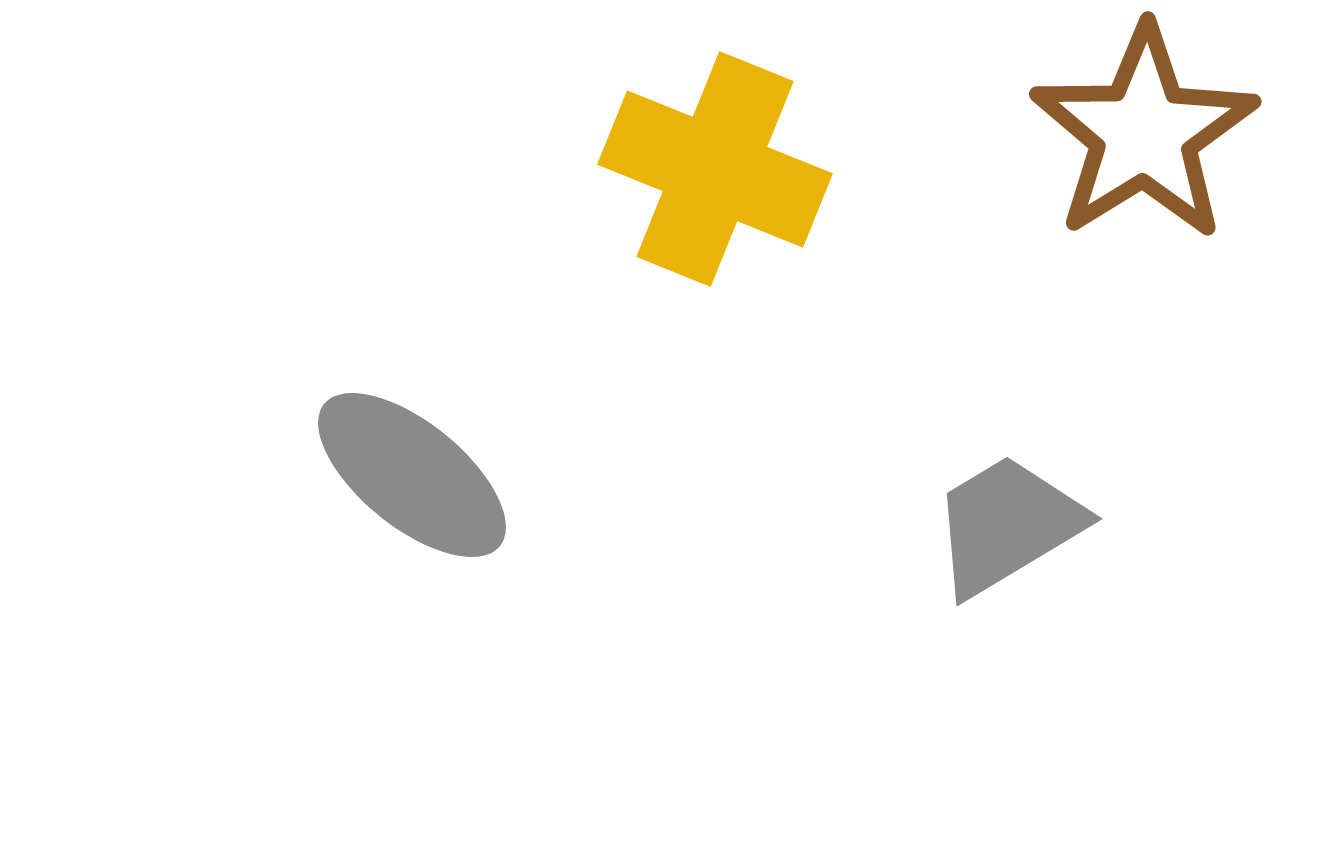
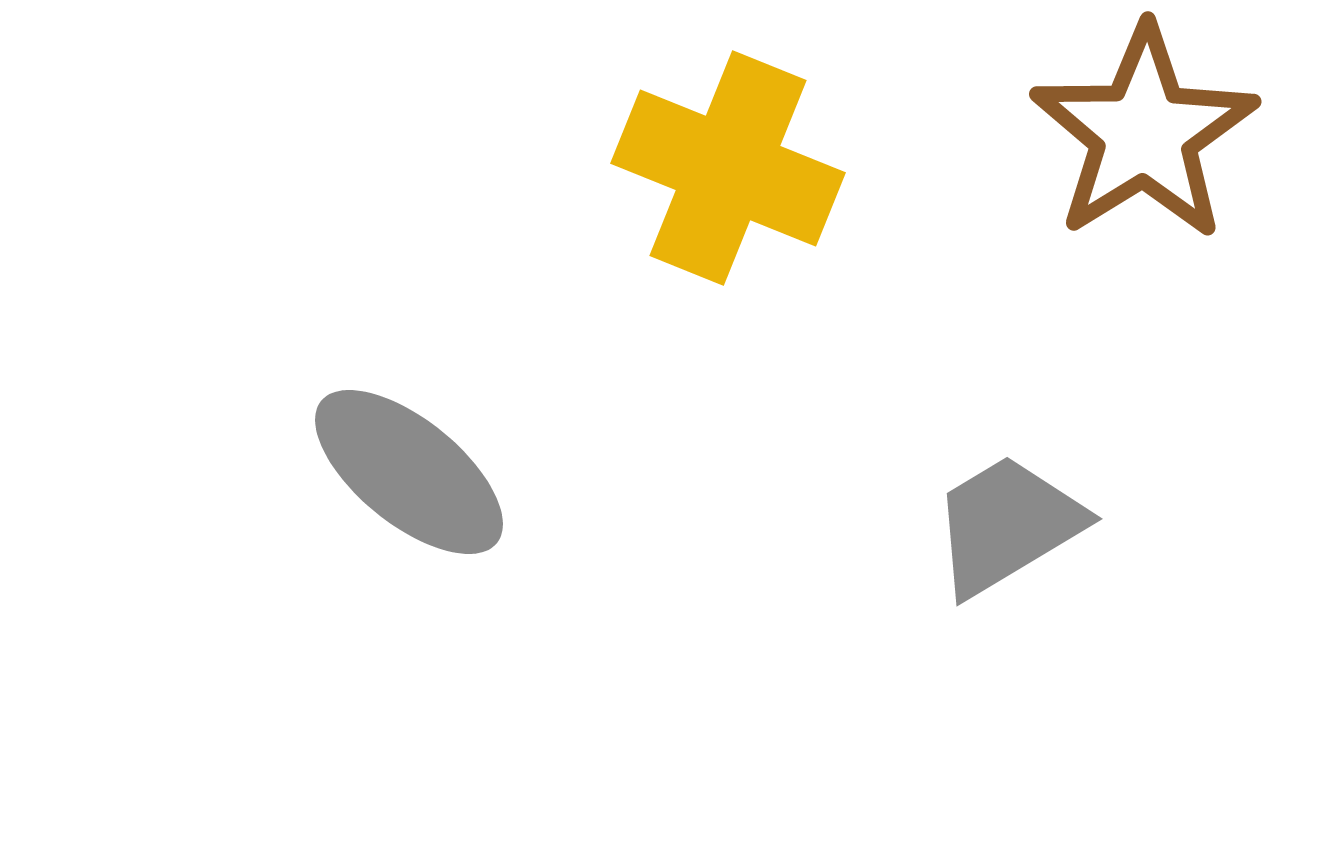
yellow cross: moved 13 px right, 1 px up
gray ellipse: moved 3 px left, 3 px up
